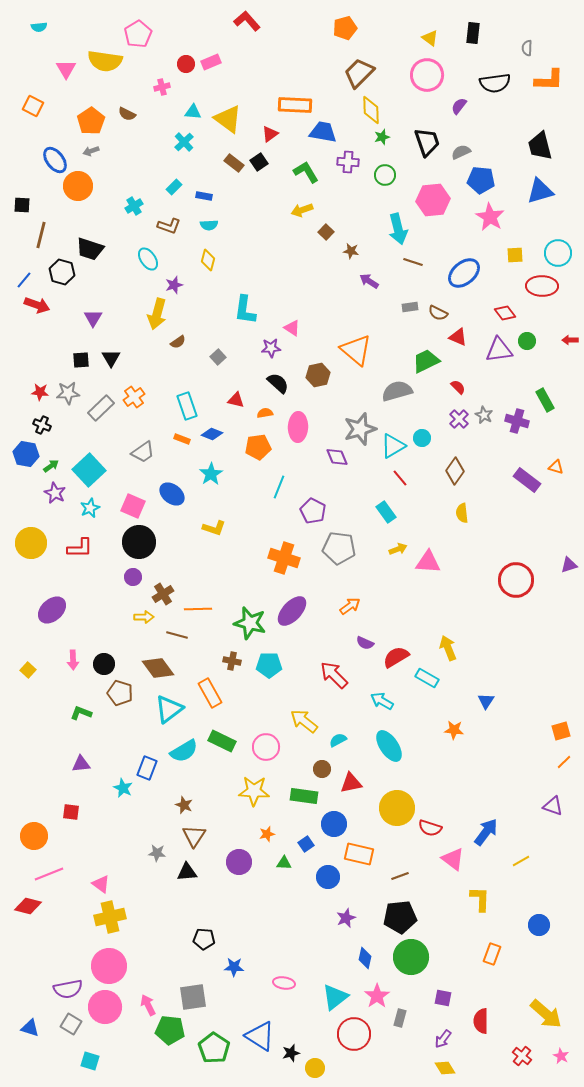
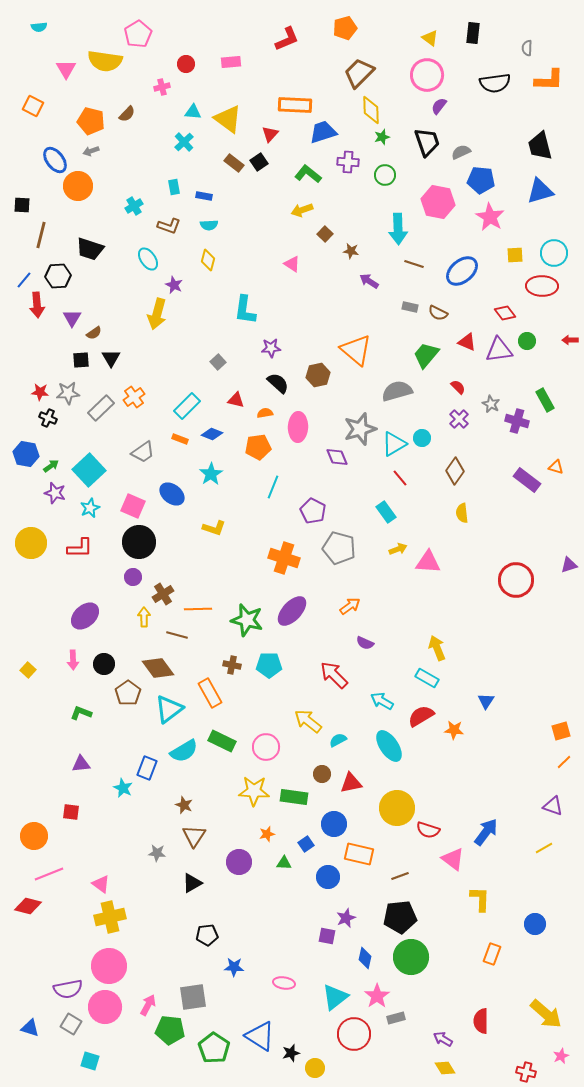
red L-shape at (247, 21): moved 40 px right, 18 px down; rotated 108 degrees clockwise
pink rectangle at (211, 62): moved 20 px right; rotated 18 degrees clockwise
purple semicircle at (459, 106): moved 20 px left
brown semicircle at (127, 114): rotated 72 degrees counterclockwise
orange pentagon at (91, 121): rotated 24 degrees counterclockwise
blue trapezoid at (323, 132): rotated 28 degrees counterclockwise
red triangle at (270, 134): rotated 12 degrees counterclockwise
green L-shape at (306, 172): moved 2 px right, 2 px down; rotated 20 degrees counterclockwise
cyan rectangle at (174, 187): rotated 56 degrees counterclockwise
pink hexagon at (433, 200): moved 5 px right, 2 px down; rotated 16 degrees clockwise
cyan arrow at (398, 229): rotated 12 degrees clockwise
brown square at (326, 232): moved 1 px left, 2 px down
cyan circle at (558, 253): moved 4 px left
brown line at (413, 262): moved 1 px right, 2 px down
black hexagon at (62, 272): moved 4 px left, 4 px down; rotated 20 degrees counterclockwise
blue ellipse at (464, 273): moved 2 px left, 2 px up
purple star at (174, 285): rotated 30 degrees counterclockwise
red arrow at (37, 305): rotated 65 degrees clockwise
gray rectangle at (410, 307): rotated 21 degrees clockwise
purple triangle at (93, 318): moved 21 px left
pink triangle at (292, 328): moved 64 px up
red triangle at (458, 337): moved 9 px right, 5 px down
brown semicircle at (178, 342): moved 84 px left, 9 px up
gray square at (218, 357): moved 5 px down
green trapezoid at (426, 361): moved 6 px up; rotated 24 degrees counterclockwise
cyan rectangle at (187, 406): rotated 64 degrees clockwise
gray star at (484, 415): moved 7 px right, 11 px up
black cross at (42, 425): moved 6 px right, 7 px up
orange rectangle at (182, 439): moved 2 px left
cyan triangle at (393, 446): moved 1 px right, 2 px up
cyan line at (279, 487): moved 6 px left
purple star at (55, 493): rotated 10 degrees counterclockwise
gray pentagon at (339, 548): rotated 8 degrees clockwise
purple ellipse at (52, 610): moved 33 px right, 6 px down
yellow arrow at (144, 617): rotated 90 degrees counterclockwise
green star at (250, 623): moved 3 px left, 3 px up
yellow arrow at (448, 648): moved 11 px left
red semicircle at (396, 657): moved 25 px right, 59 px down
brown cross at (232, 661): moved 4 px down
brown pentagon at (120, 693): moved 8 px right; rotated 20 degrees clockwise
yellow arrow at (304, 721): moved 4 px right
brown circle at (322, 769): moved 5 px down
green rectangle at (304, 796): moved 10 px left, 1 px down
red semicircle at (430, 828): moved 2 px left, 2 px down
yellow line at (521, 861): moved 23 px right, 13 px up
black triangle at (187, 872): moved 5 px right, 11 px down; rotated 25 degrees counterclockwise
blue circle at (539, 925): moved 4 px left, 1 px up
black pentagon at (204, 939): moved 3 px right, 4 px up; rotated 10 degrees counterclockwise
purple square at (443, 998): moved 116 px left, 62 px up
pink arrow at (148, 1005): rotated 55 degrees clockwise
gray rectangle at (400, 1018): moved 4 px left; rotated 60 degrees clockwise
purple arrow at (443, 1039): rotated 84 degrees clockwise
red cross at (522, 1056): moved 4 px right, 16 px down; rotated 24 degrees counterclockwise
pink star at (561, 1056): rotated 21 degrees clockwise
